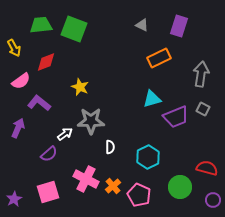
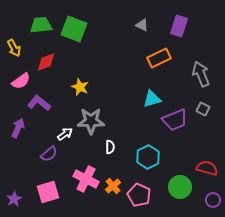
gray arrow: rotated 30 degrees counterclockwise
purple trapezoid: moved 1 px left, 3 px down
